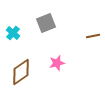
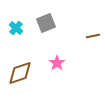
cyan cross: moved 3 px right, 5 px up
pink star: rotated 21 degrees counterclockwise
brown diamond: moved 1 px left, 1 px down; rotated 16 degrees clockwise
